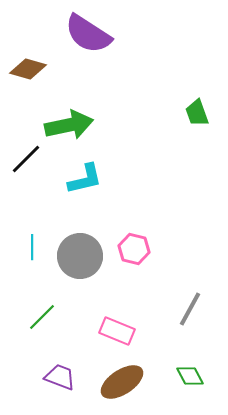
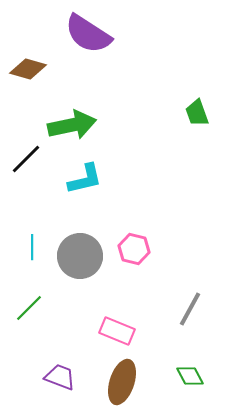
green arrow: moved 3 px right
green line: moved 13 px left, 9 px up
brown ellipse: rotated 39 degrees counterclockwise
